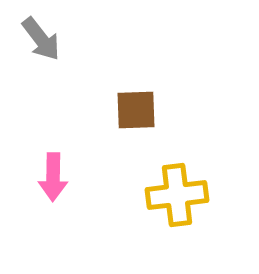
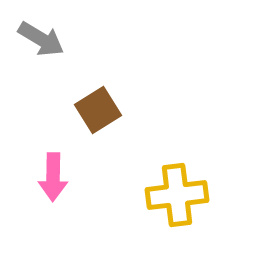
gray arrow: rotated 21 degrees counterclockwise
brown square: moved 38 px left; rotated 30 degrees counterclockwise
